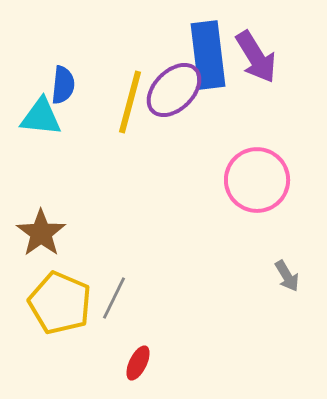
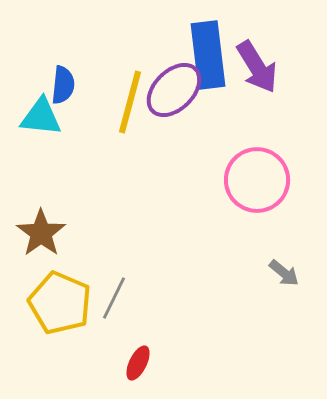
purple arrow: moved 1 px right, 10 px down
gray arrow: moved 3 px left, 3 px up; rotated 20 degrees counterclockwise
